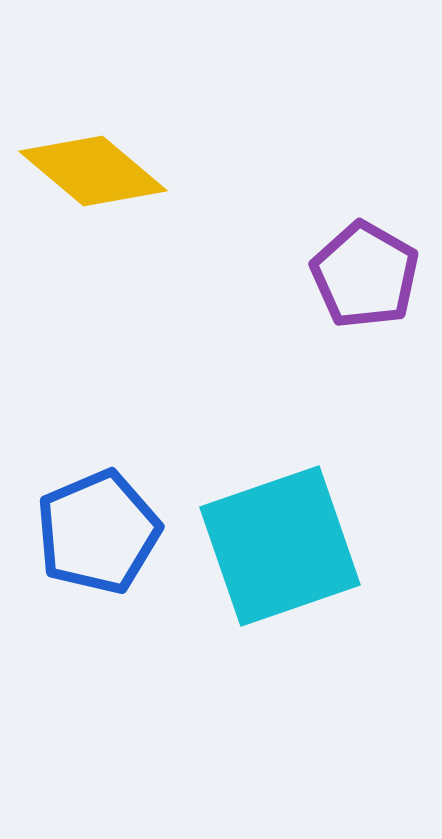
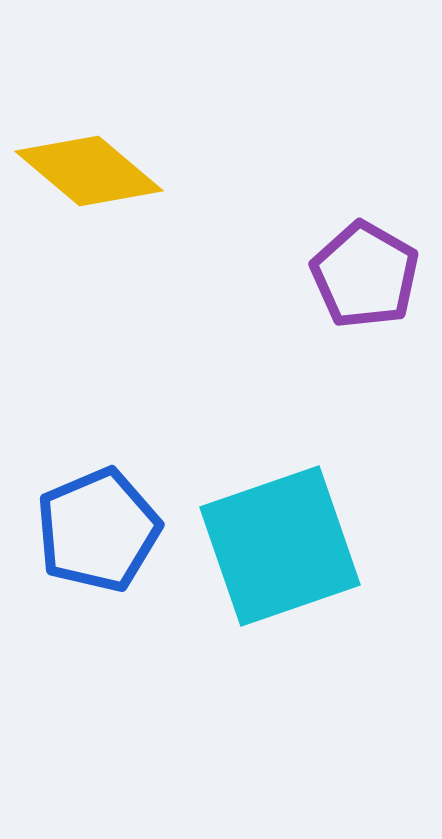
yellow diamond: moved 4 px left
blue pentagon: moved 2 px up
